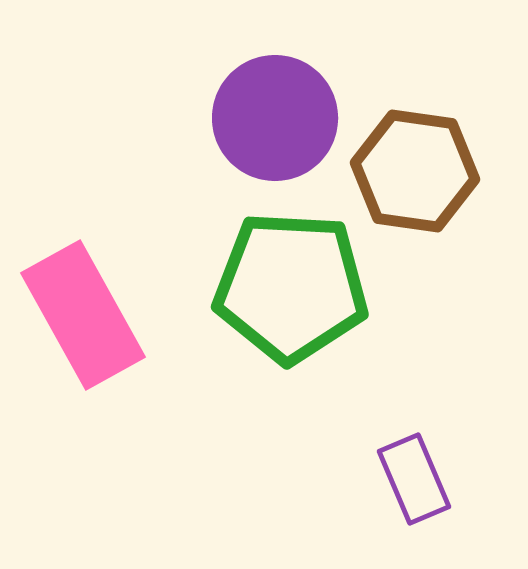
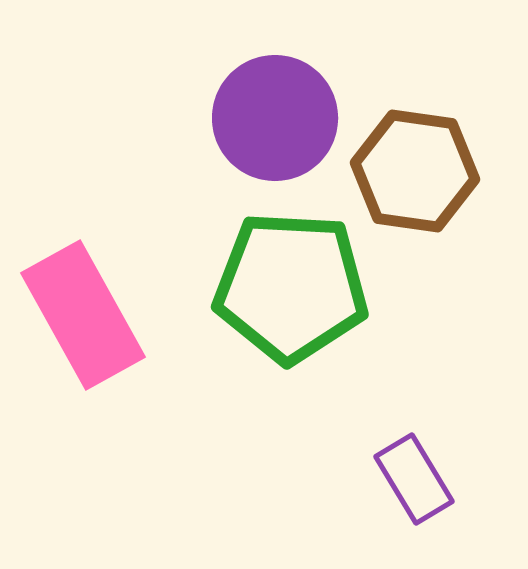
purple rectangle: rotated 8 degrees counterclockwise
